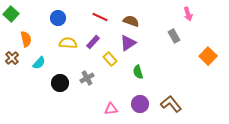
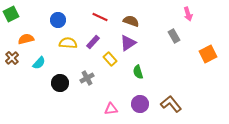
green square: rotated 21 degrees clockwise
blue circle: moved 2 px down
orange semicircle: rotated 91 degrees counterclockwise
orange square: moved 2 px up; rotated 18 degrees clockwise
